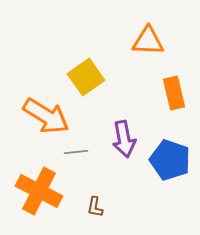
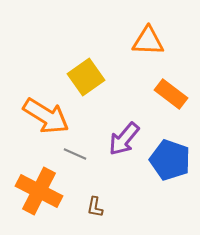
orange rectangle: moved 3 px left, 1 px down; rotated 40 degrees counterclockwise
purple arrow: rotated 51 degrees clockwise
gray line: moved 1 px left, 2 px down; rotated 30 degrees clockwise
